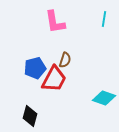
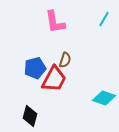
cyan line: rotated 21 degrees clockwise
